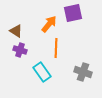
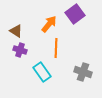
purple square: moved 2 px right, 1 px down; rotated 24 degrees counterclockwise
